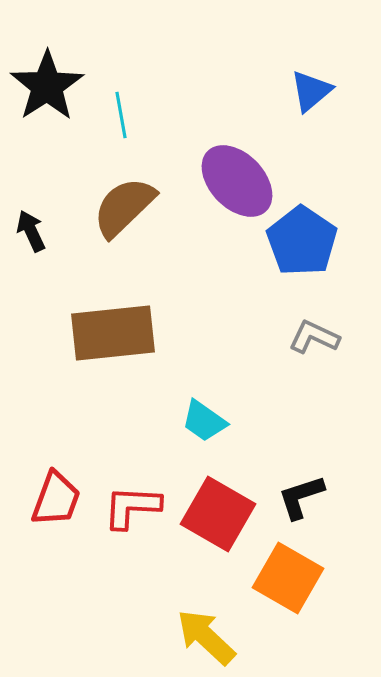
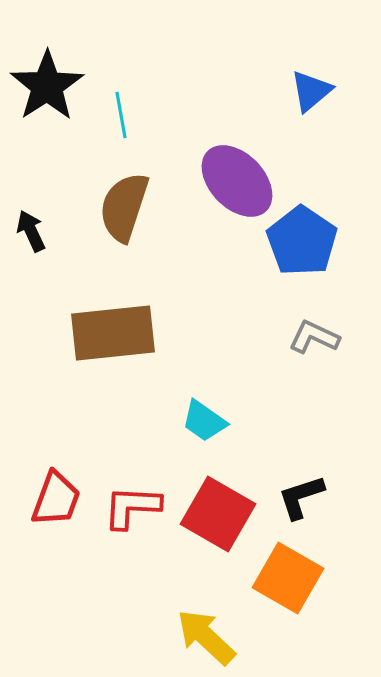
brown semicircle: rotated 28 degrees counterclockwise
